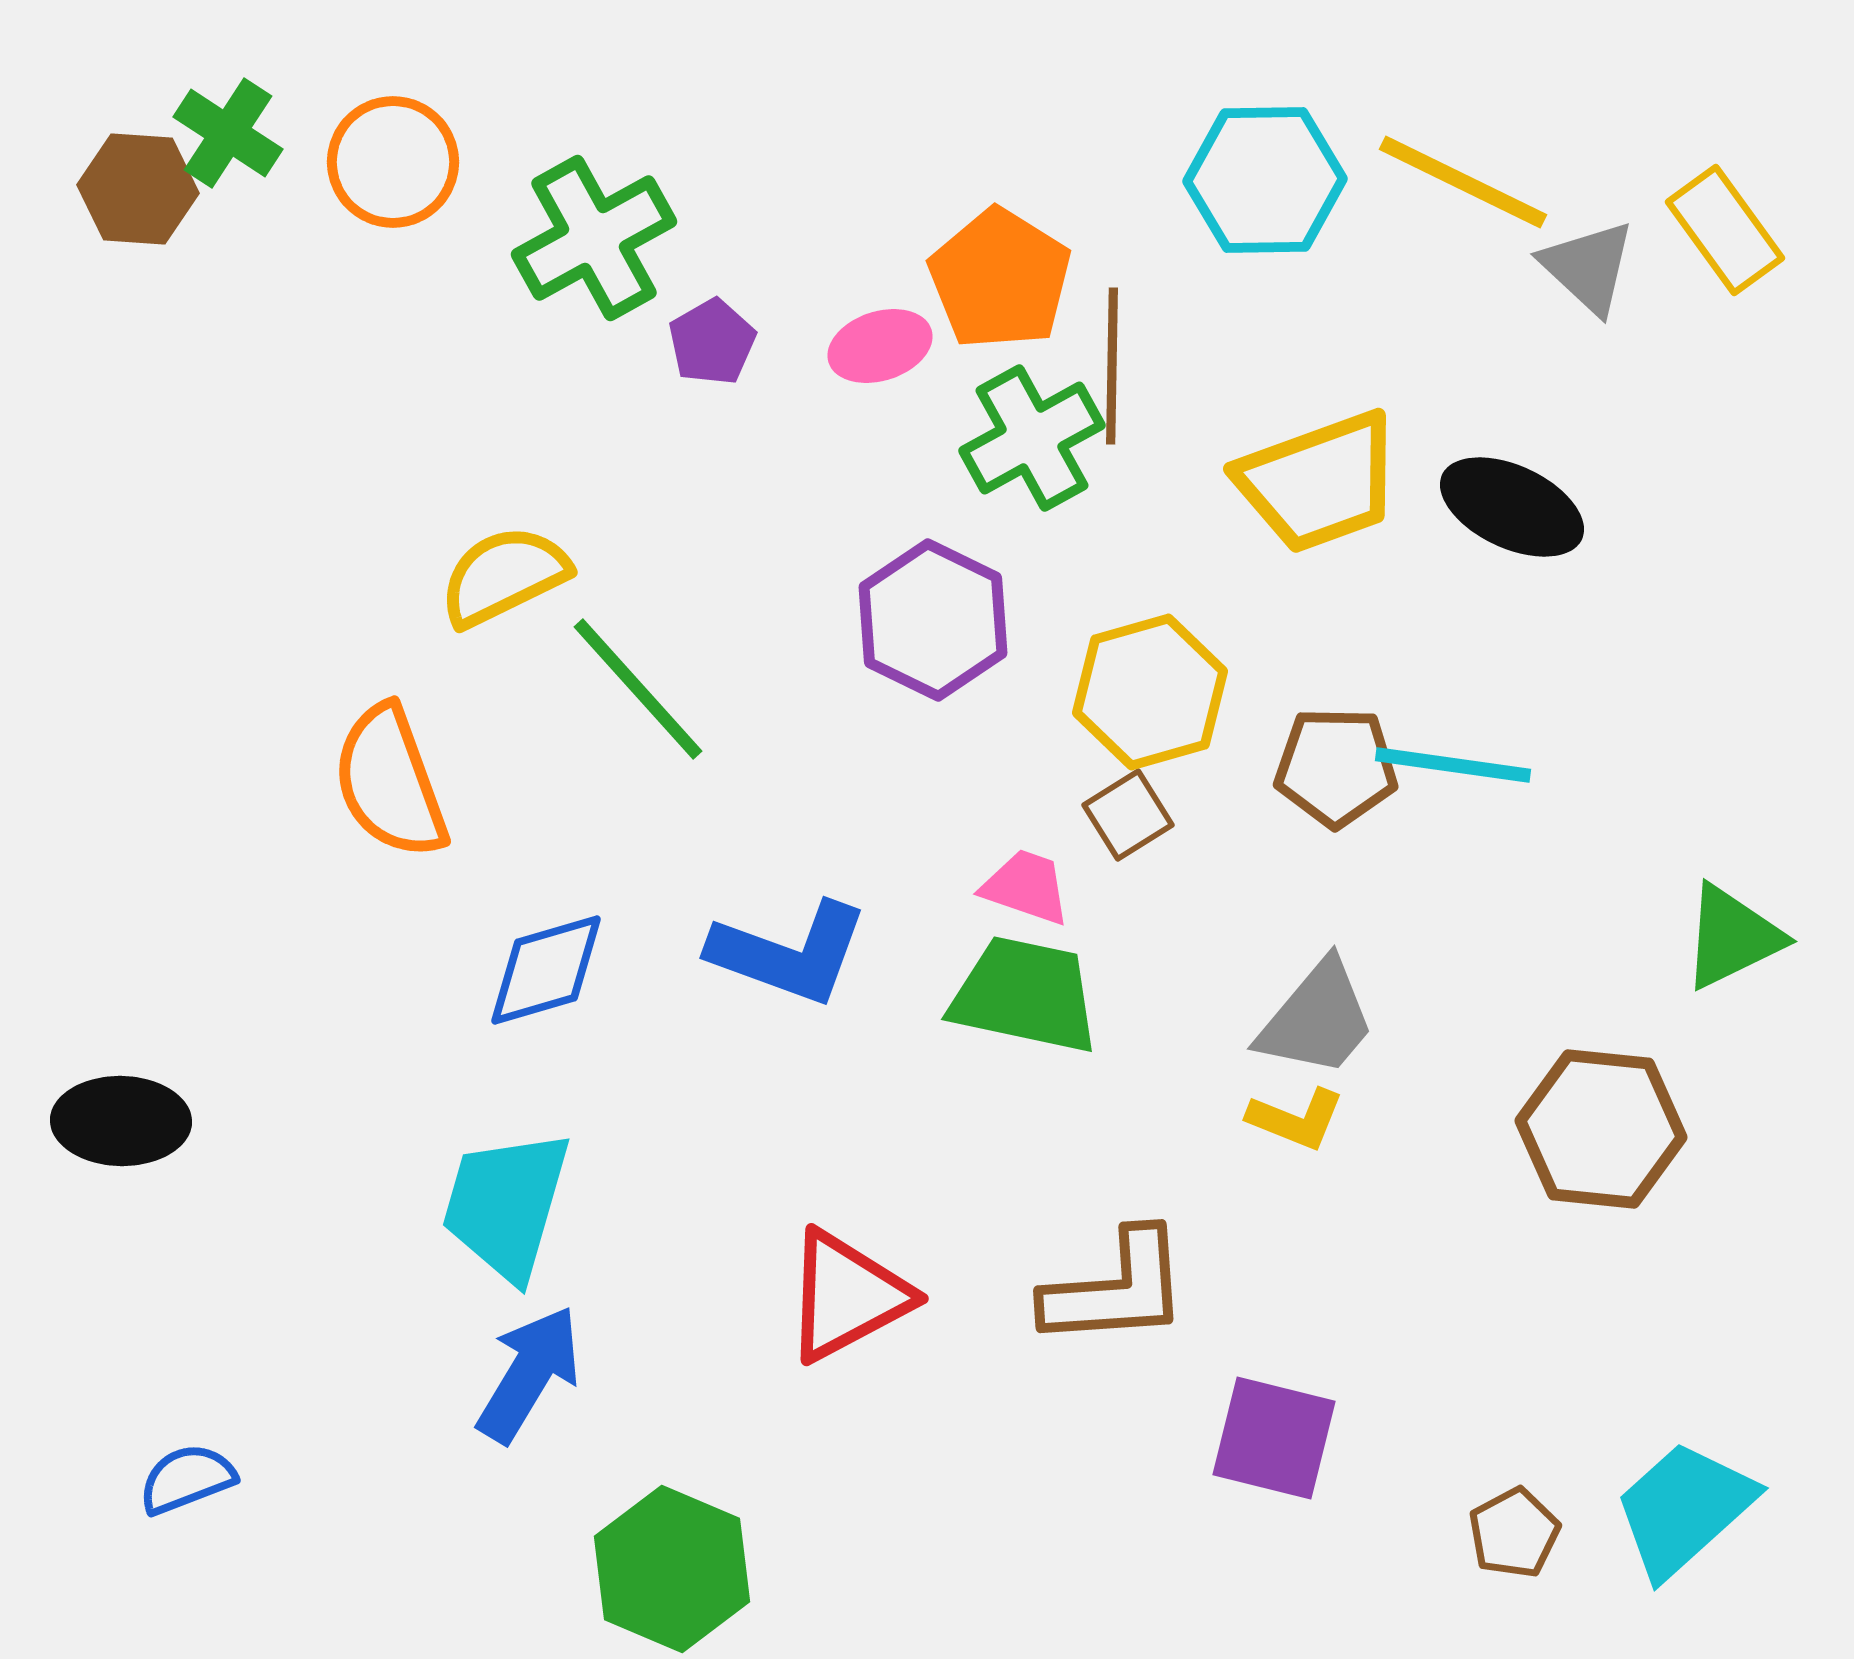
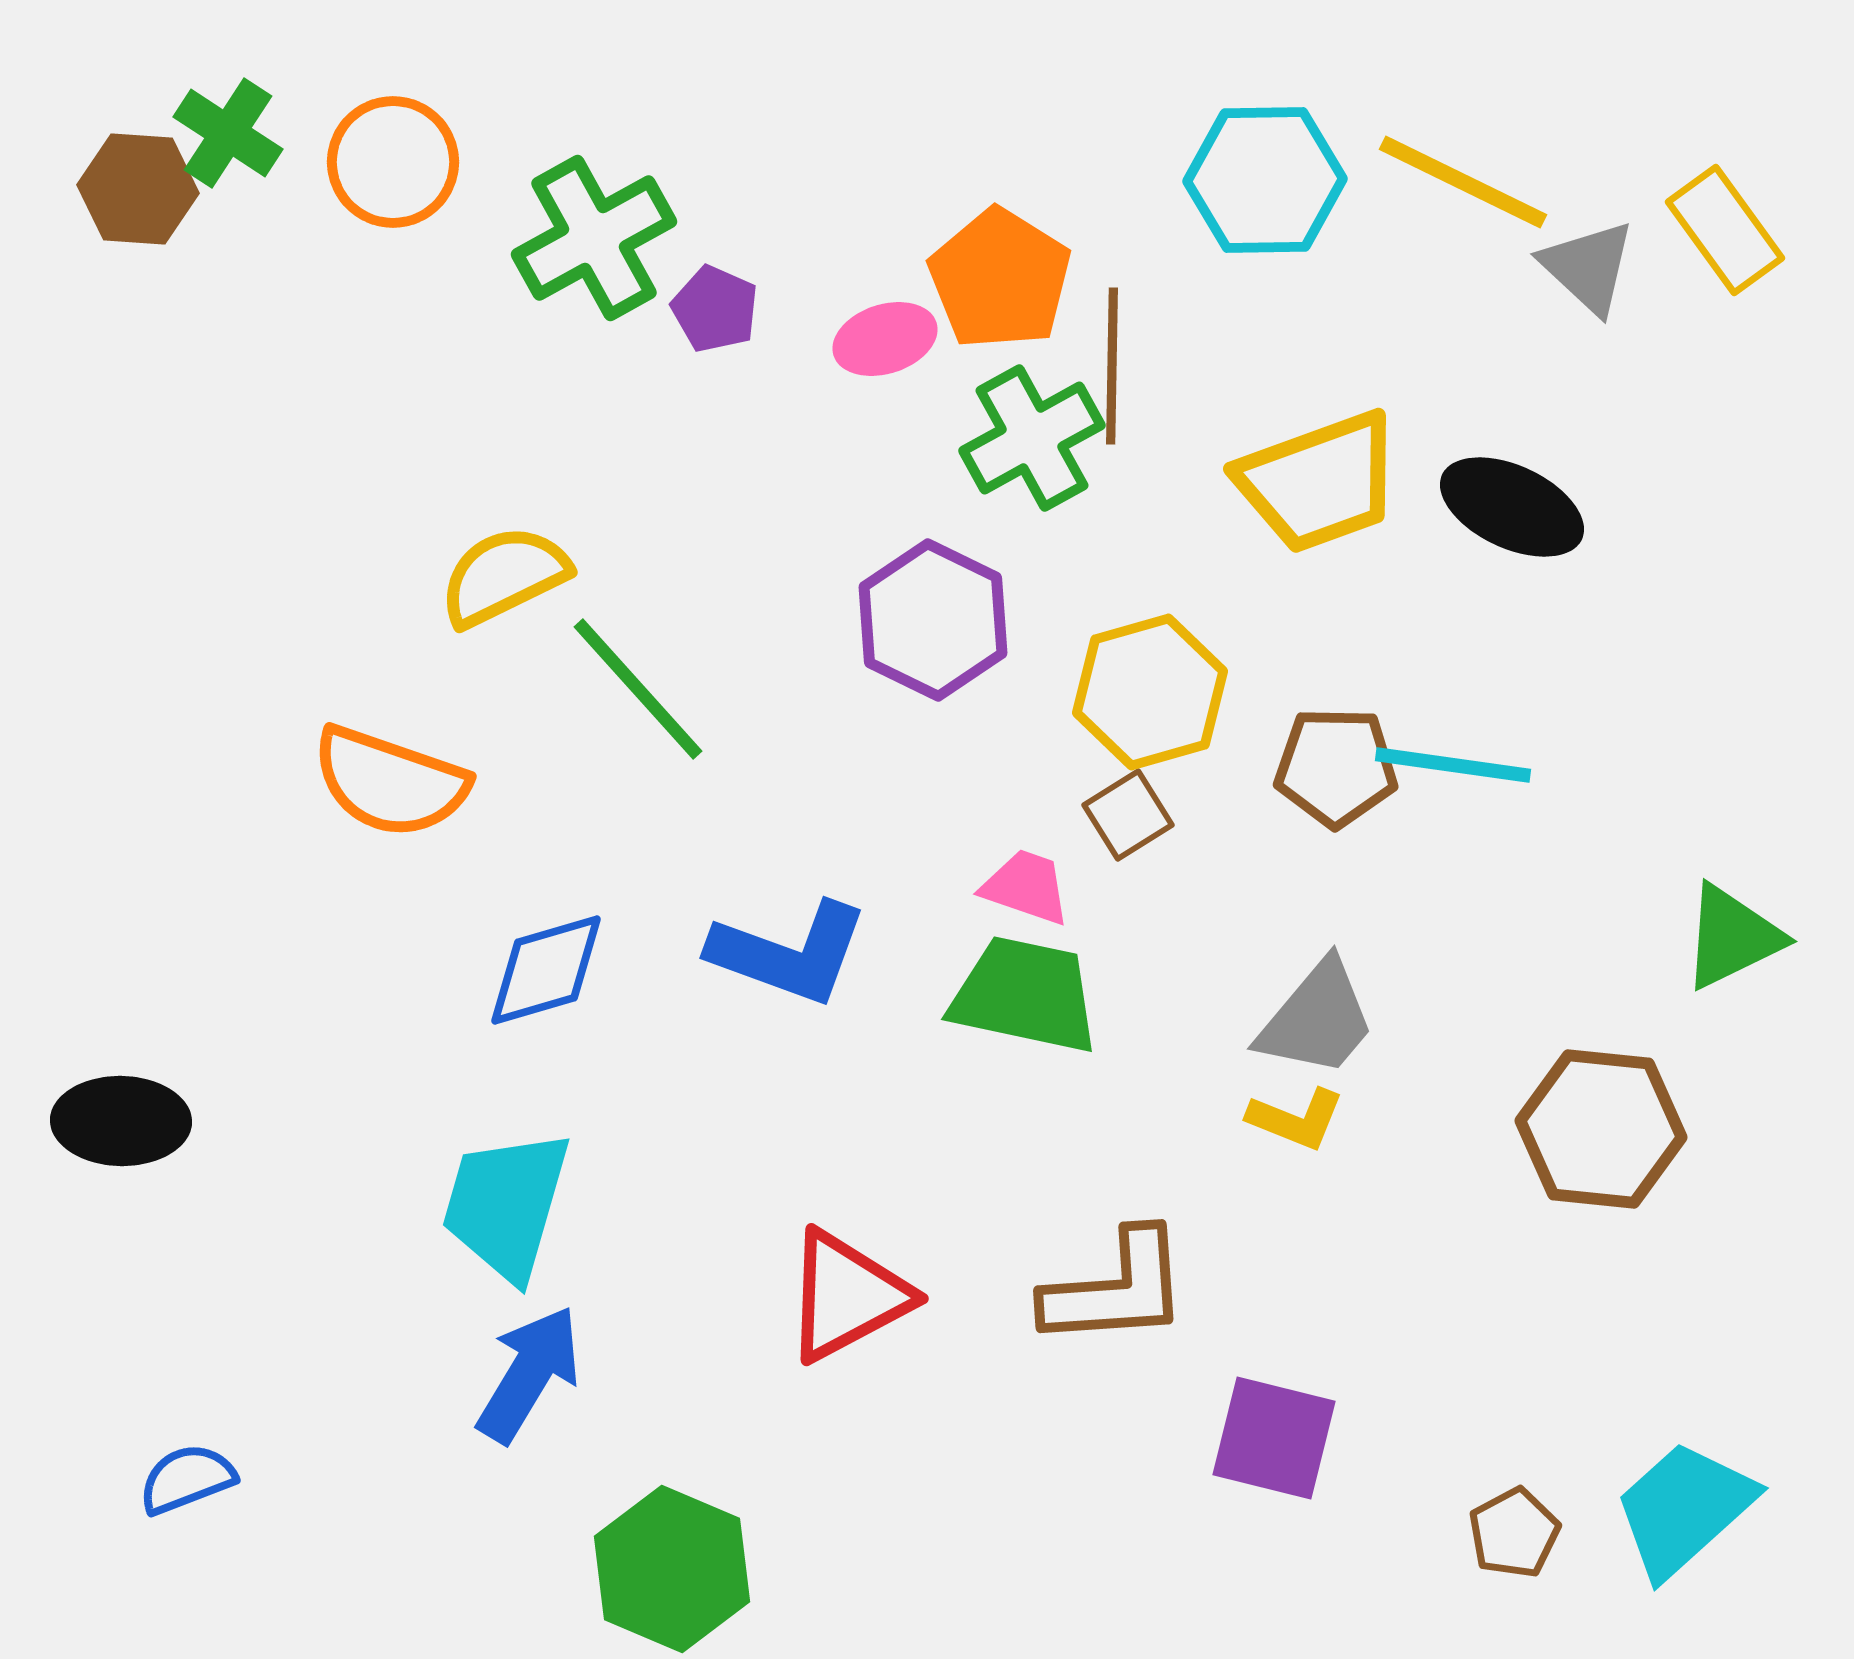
purple pentagon at (712, 342): moved 3 px right, 33 px up; rotated 18 degrees counterclockwise
pink ellipse at (880, 346): moved 5 px right, 7 px up
orange semicircle at (390, 782): rotated 51 degrees counterclockwise
